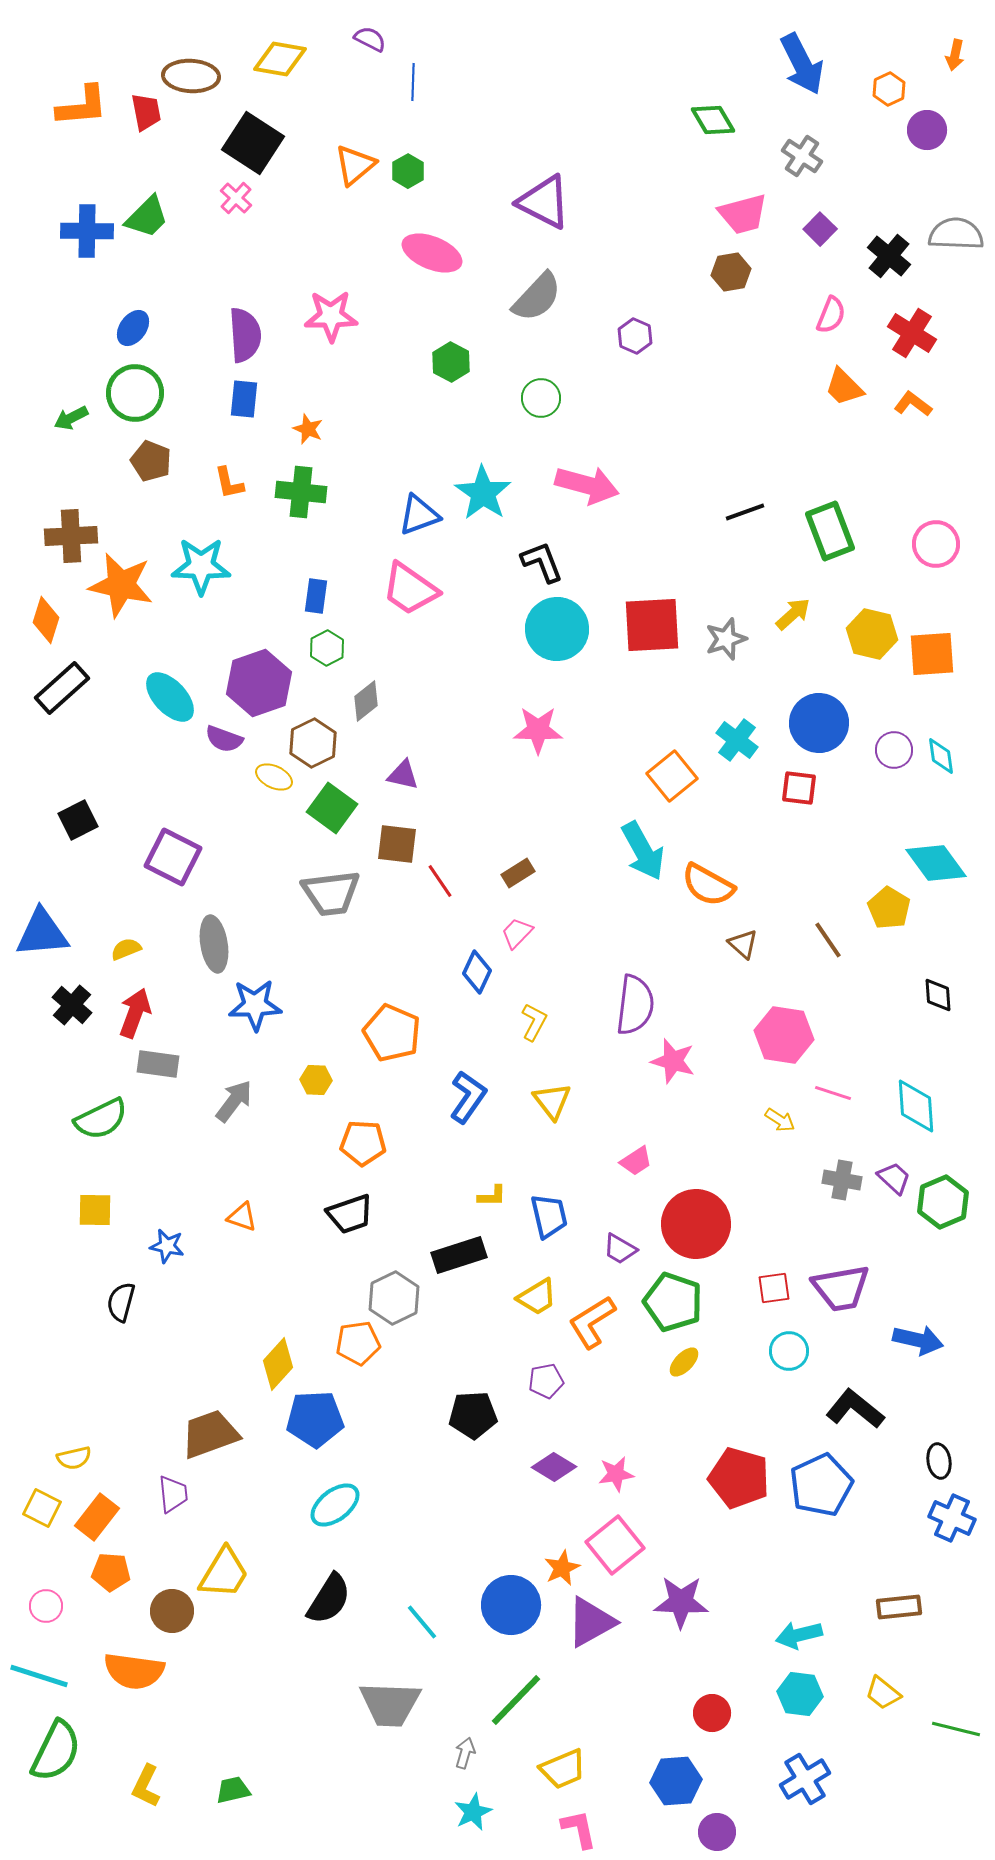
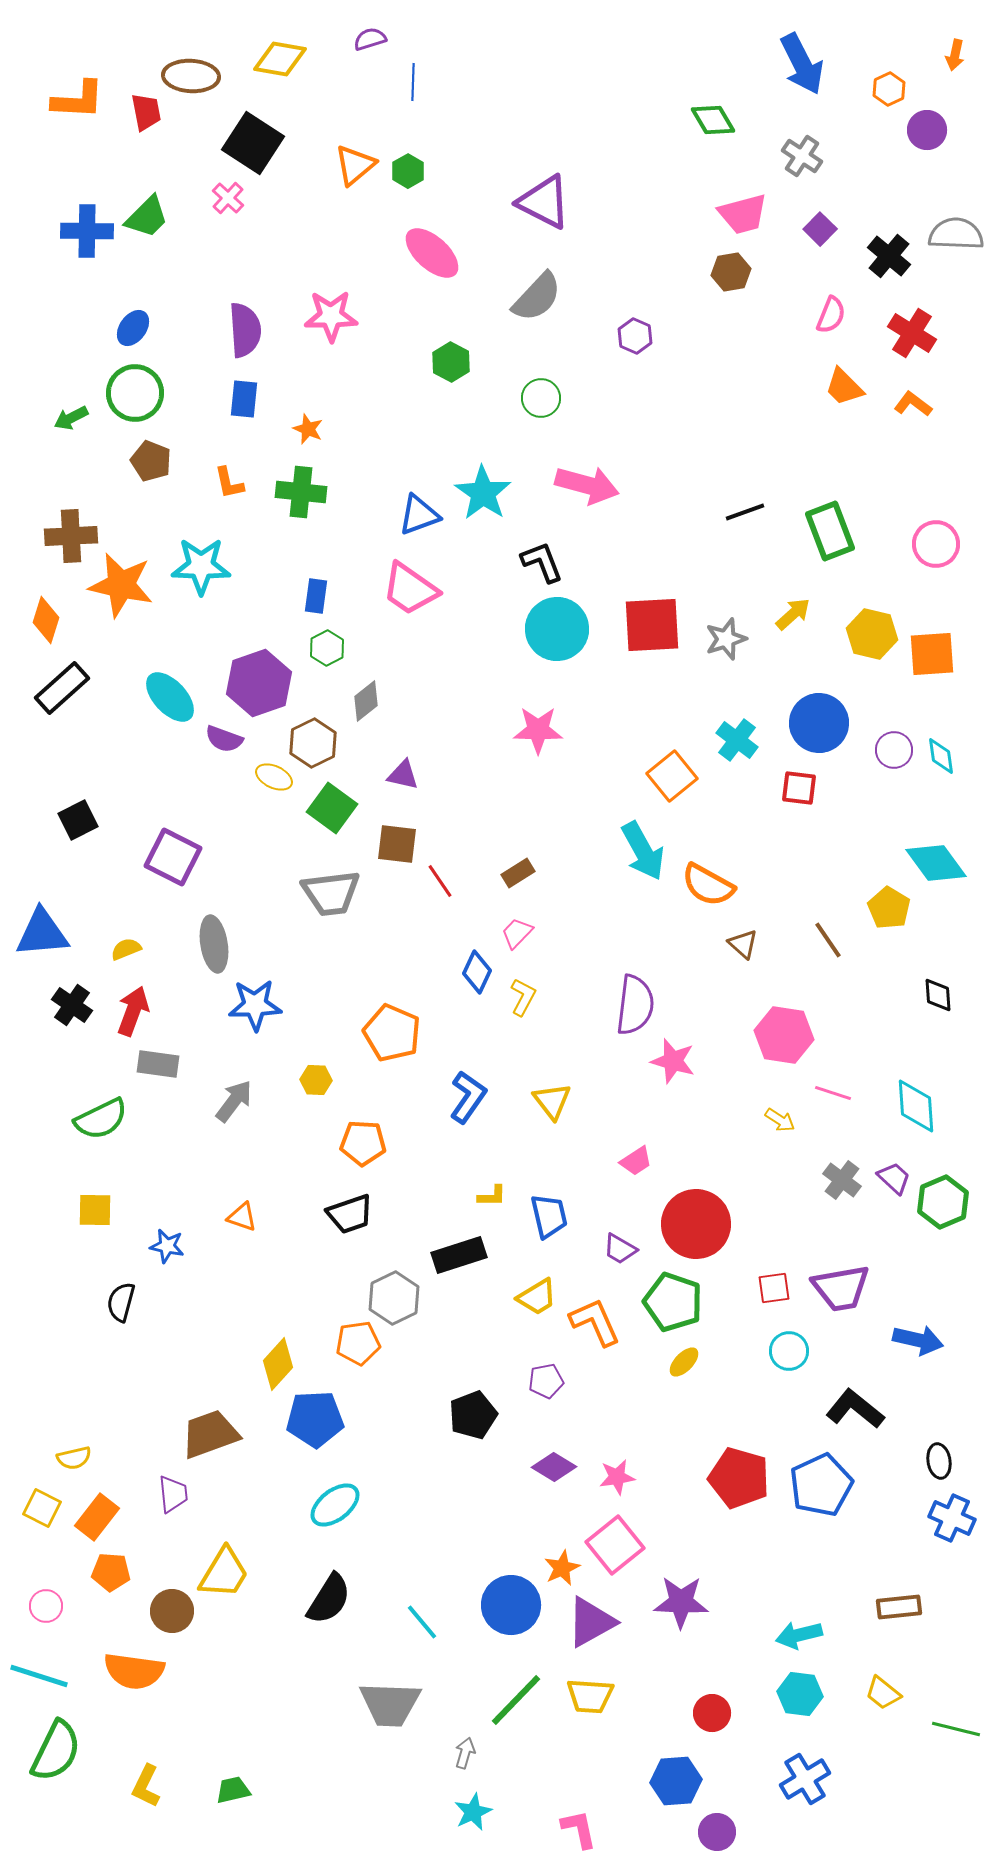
purple semicircle at (370, 39): rotated 44 degrees counterclockwise
orange L-shape at (82, 106): moved 4 px left, 6 px up; rotated 8 degrees clockwise
pink cross at (236, 198): moved 8 px left
pink ellipse at (432, 253): rotated 20 degrees clockwise
purple semicircle at (245, 335): moved 5 px up
black cross at (72, 1005): rotated 6 degrees counterclockwise
red arrow at (135, 1013): moved 2 px left, 2 px up
yellow L-shape at (534, 1022): moved 11 px left, 25 px up
gray cross at (842, 1180): rotated 27 degrees clockwise
orange L-shape at (592, 1322): moved 3 px right; rotated 98 degrees clockwise
black pentagon at (473, 1415): rotated 18 degrees counterclockwise
pink star at (616, 1474): moved 1 px right, 3 px down
yellow trapezoid at (563, 1769): moved 27 px right, 73 px up; rotated 27 degrees clockwise
